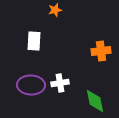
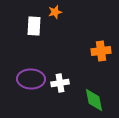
orange star: moved 2 px down
white rectangle: moved 15 px up
purple ellipse: moved 6 px up
green diamond: moved 1 px left, 1 px up
